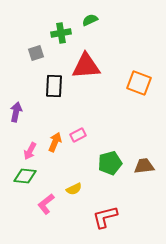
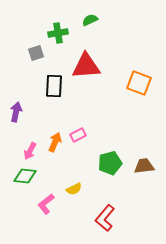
green cross: moved 3 px left
red L-shape: moved 1 px down; rotated 36 degrees counterclockwise
